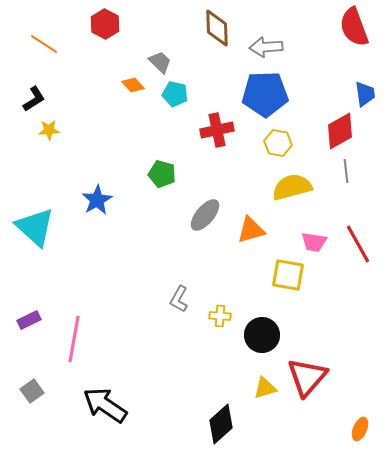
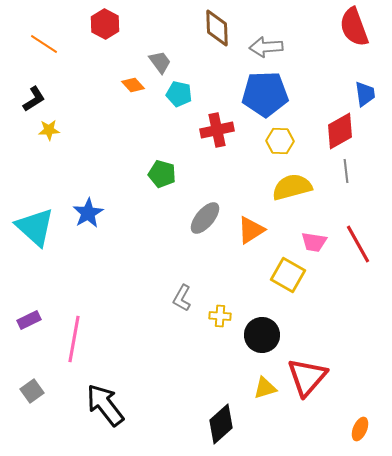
gray trapezoid: rotated 10 degrees clockwise
cyan pentagon: moved 4 px right
yellow hexagon: moved 2 px right, 2 px up; rotated 8 degrees counterclockwise
blue star: moved 9 px left, 13 px down
gray ellipse: moved 3 px down
orange triangle: rotated 16 degrees counterclockwise
yellow square: rotated 20 degrees clockwise
gray L-shape: moved 3 px right, 1 px up
black arrow: rotated 18 degrees clockwise
